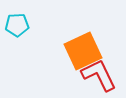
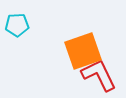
orange square: rotated 6 degrees clockwise
